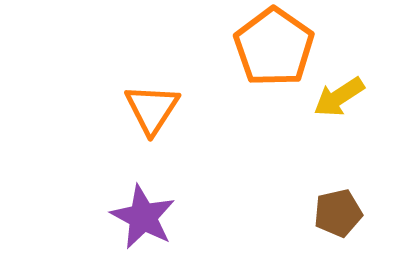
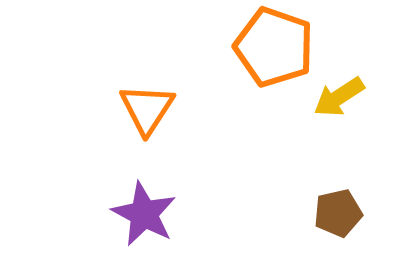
orange pentagon: rotated 16 degrees counterclockwise
orange triangle: moved 5 px left
purple star: moved 1 px right, 3 px up
